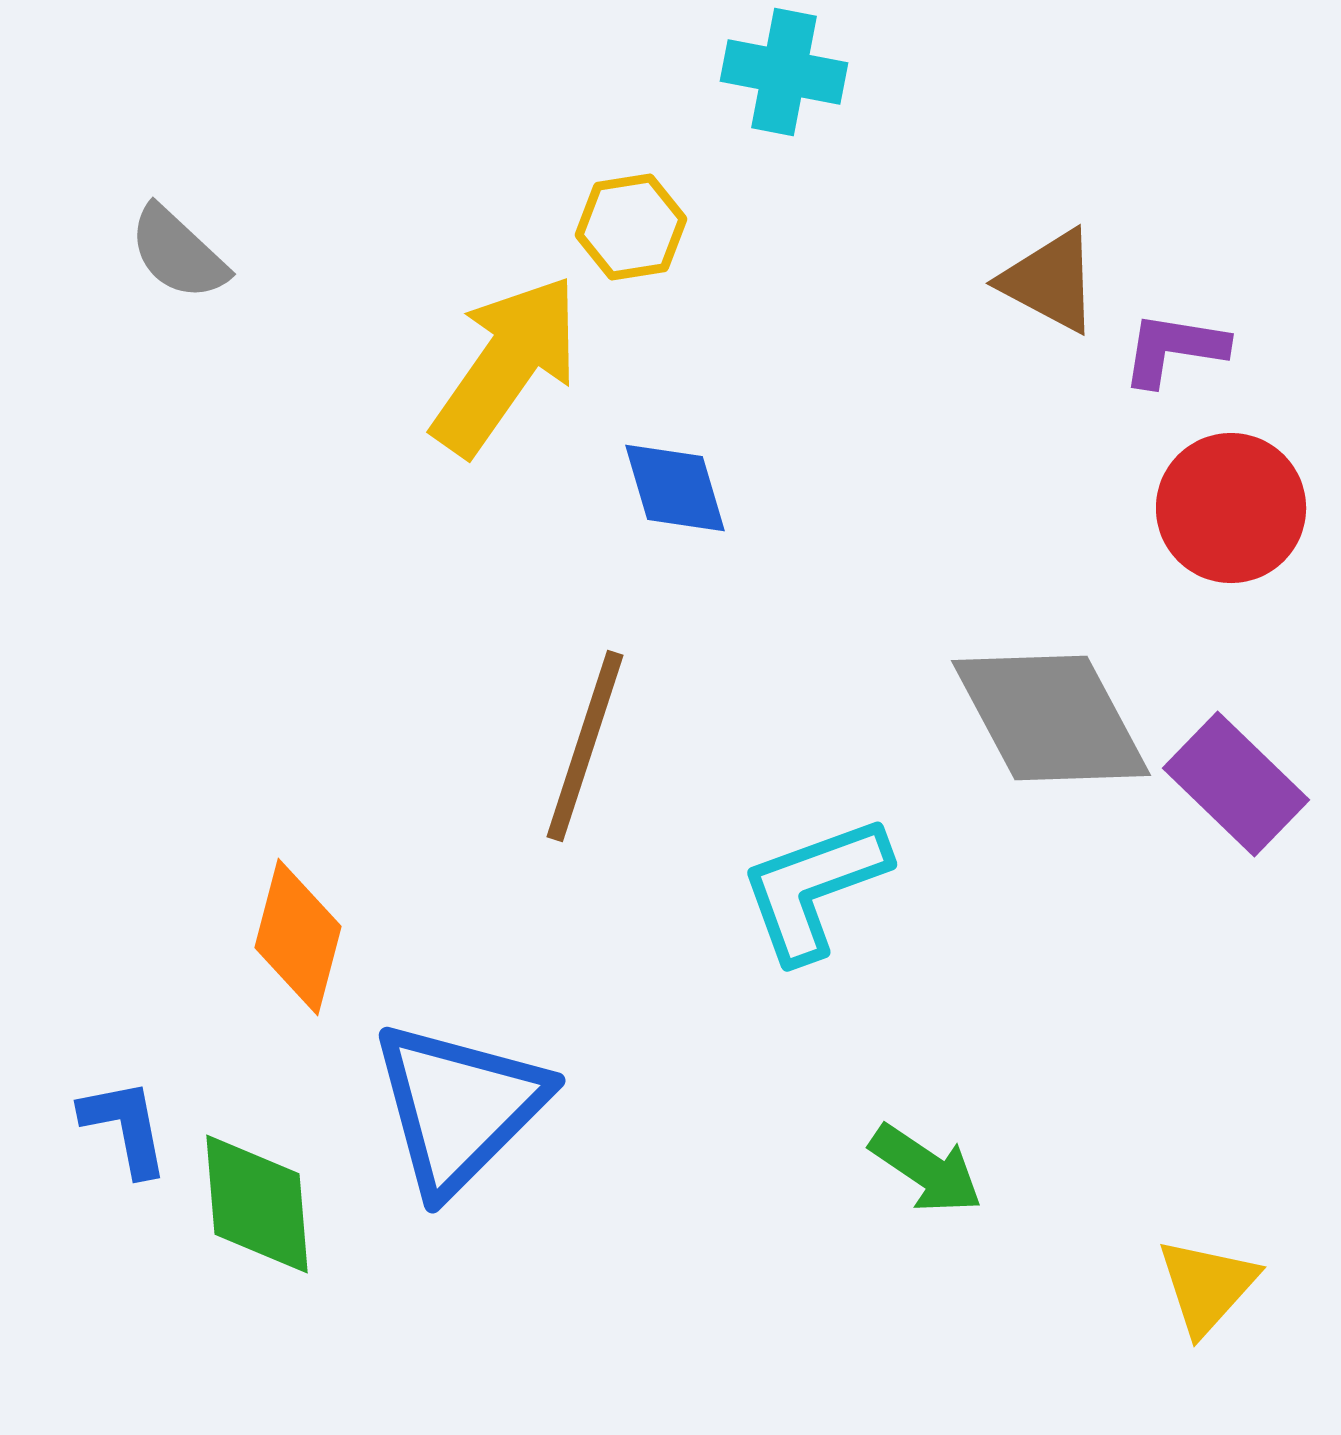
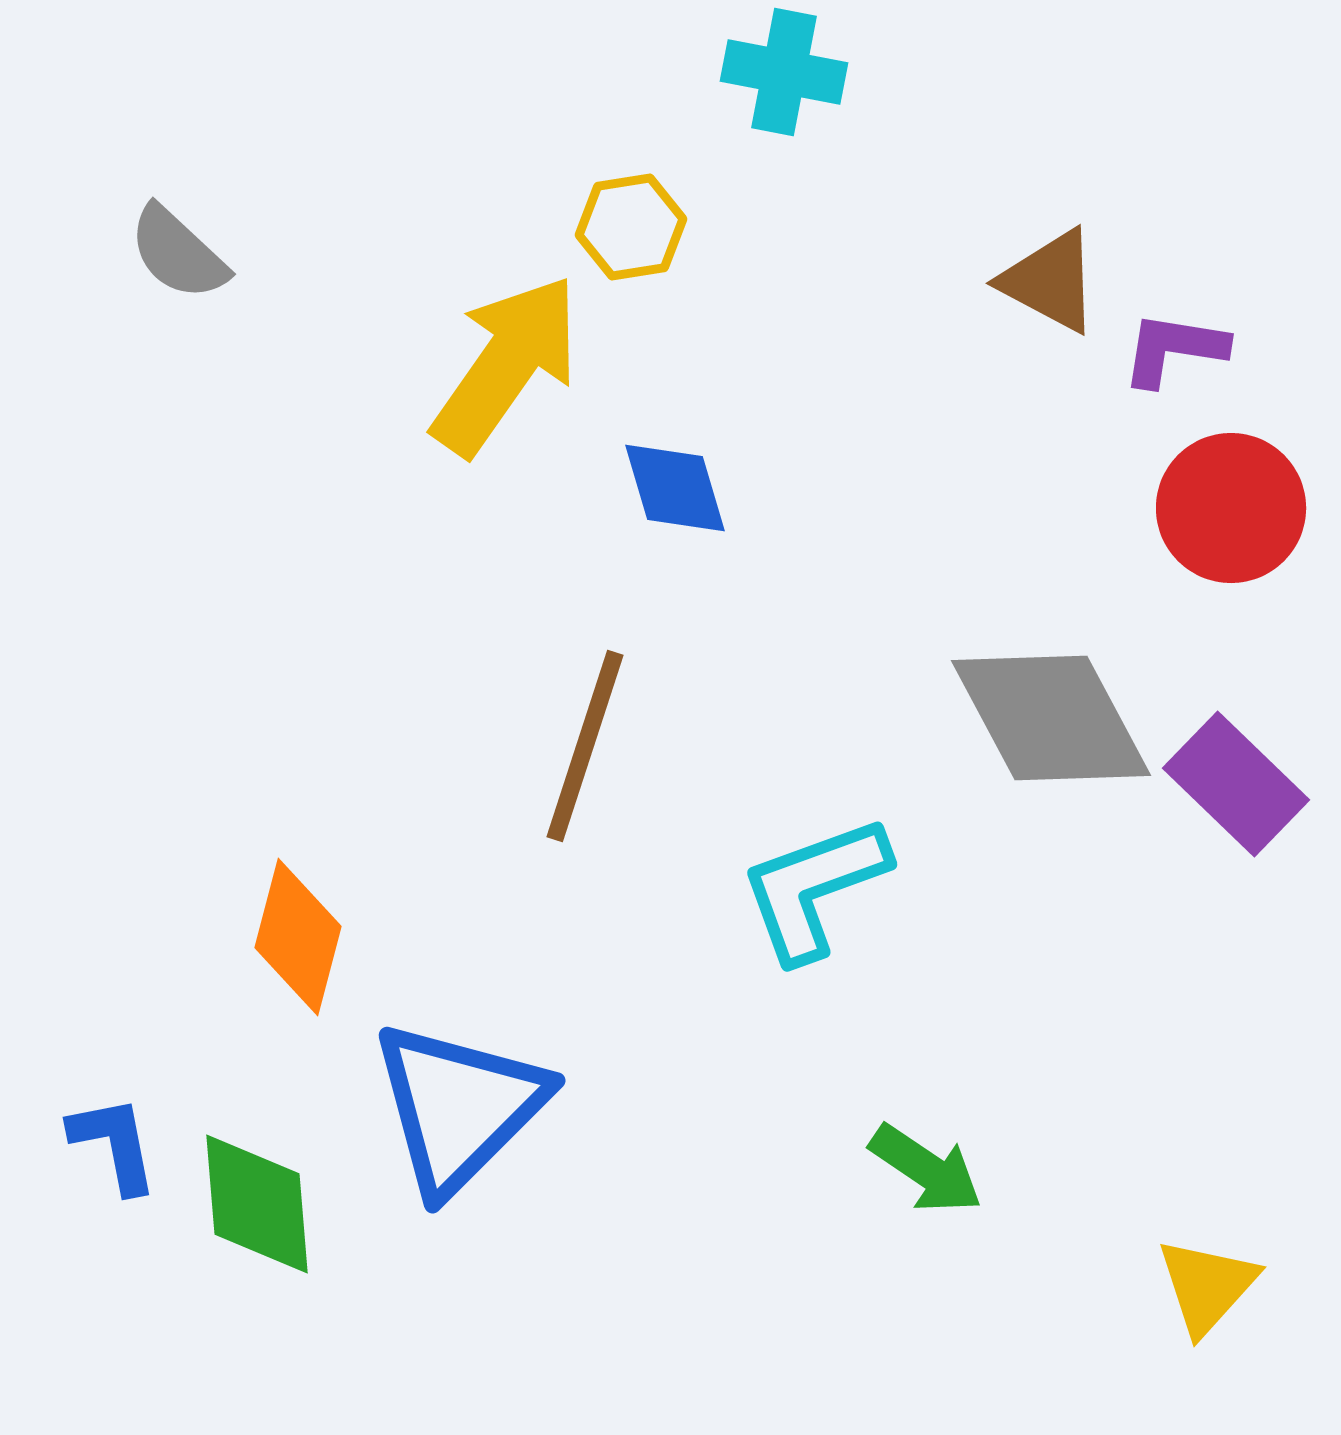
blue L-shape: moved 11 px left, 17 px down
